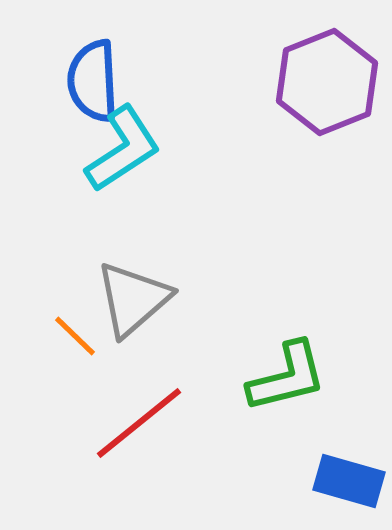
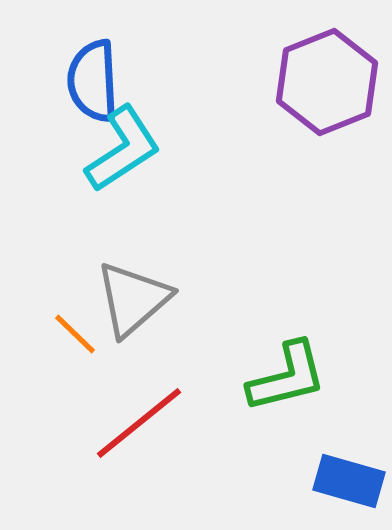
orange line: moved 2 px up
